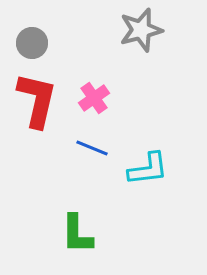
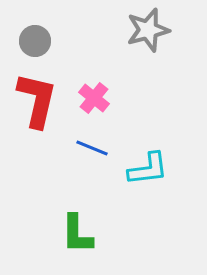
gray star: moved 7 px right
gray circle: moved 3 px right, 2 px up
pink cross: rotated 16 degrees counterclockwise
